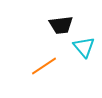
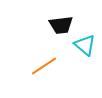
cyan triangle: moved 1 px right, 2 px up; rotated 10 degrees counterclockwise
